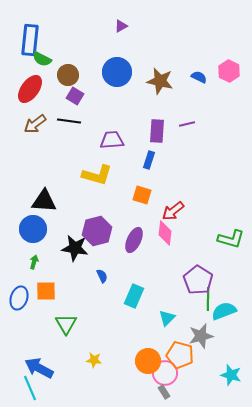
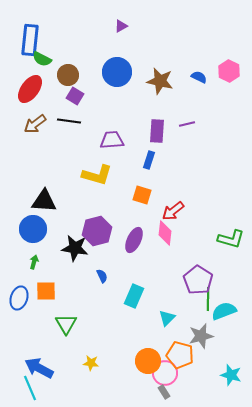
yellow star at (94, 360): moved 3 px left, 3 px down
